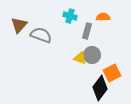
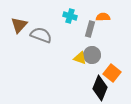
gray rectangle: moved 3 px right, 2 px up
orange square: rotated 24 degrees counterclockwise
black diamond: rotated 15 degrees counterclockwise
